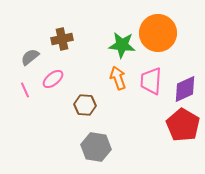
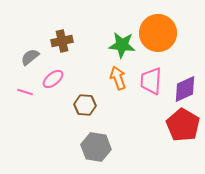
brown cross: moved 2 px down
pink line: moved 2 px down; rotated 49 degrees counterclockwise
